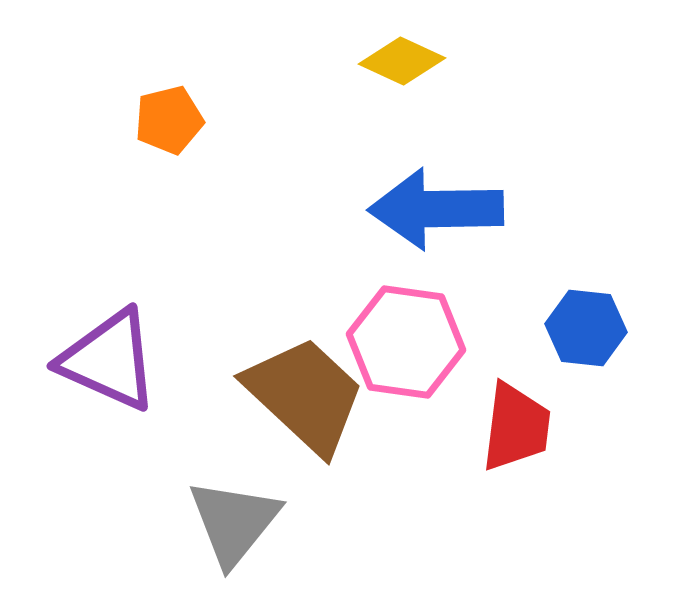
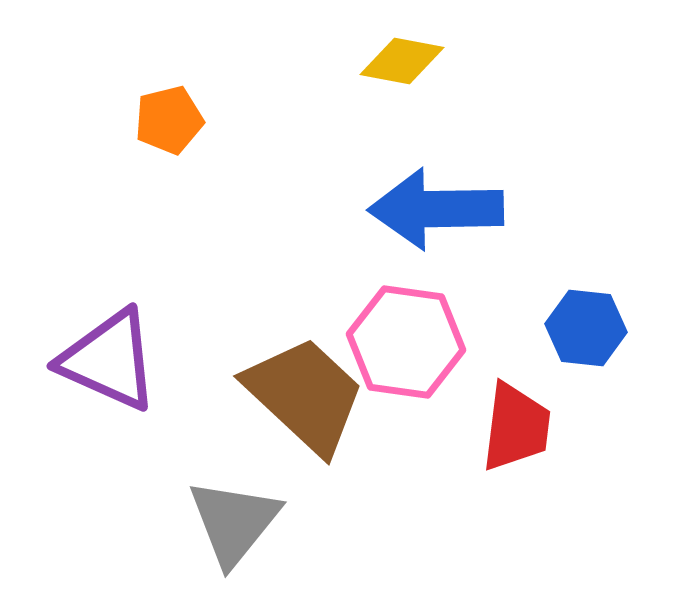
yellow diamond: rotated 14 degrees counterclockwise
